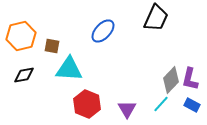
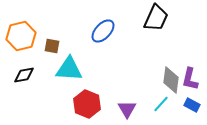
gray diamond: rotated 36 degrees counterclockwise
